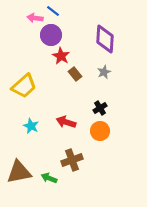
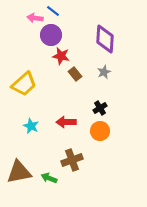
red star: rotated 18 degrees counterclockwise
yellow trapezoid: moved 2 px up
red arrow: rotated 18 degrees counterclockwise
